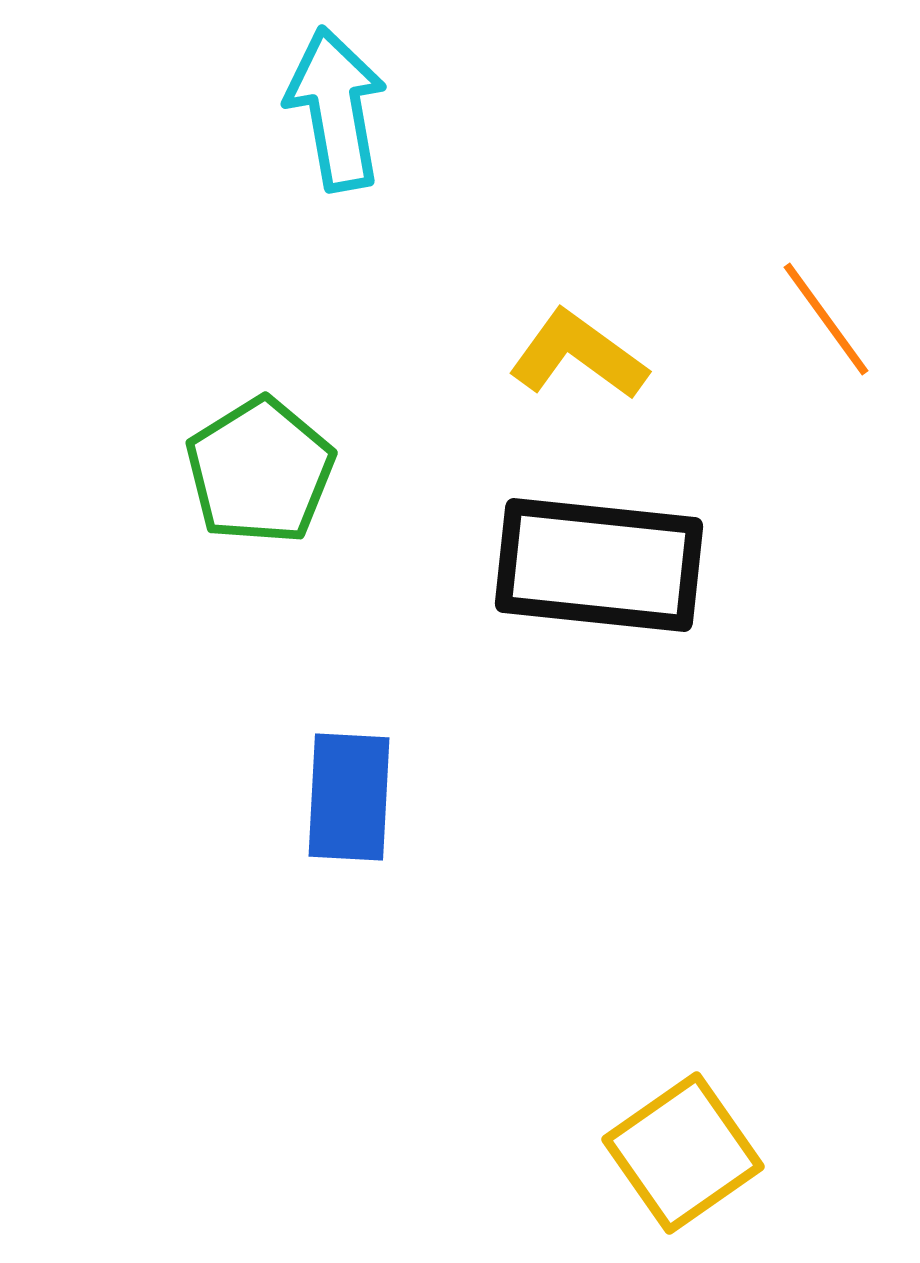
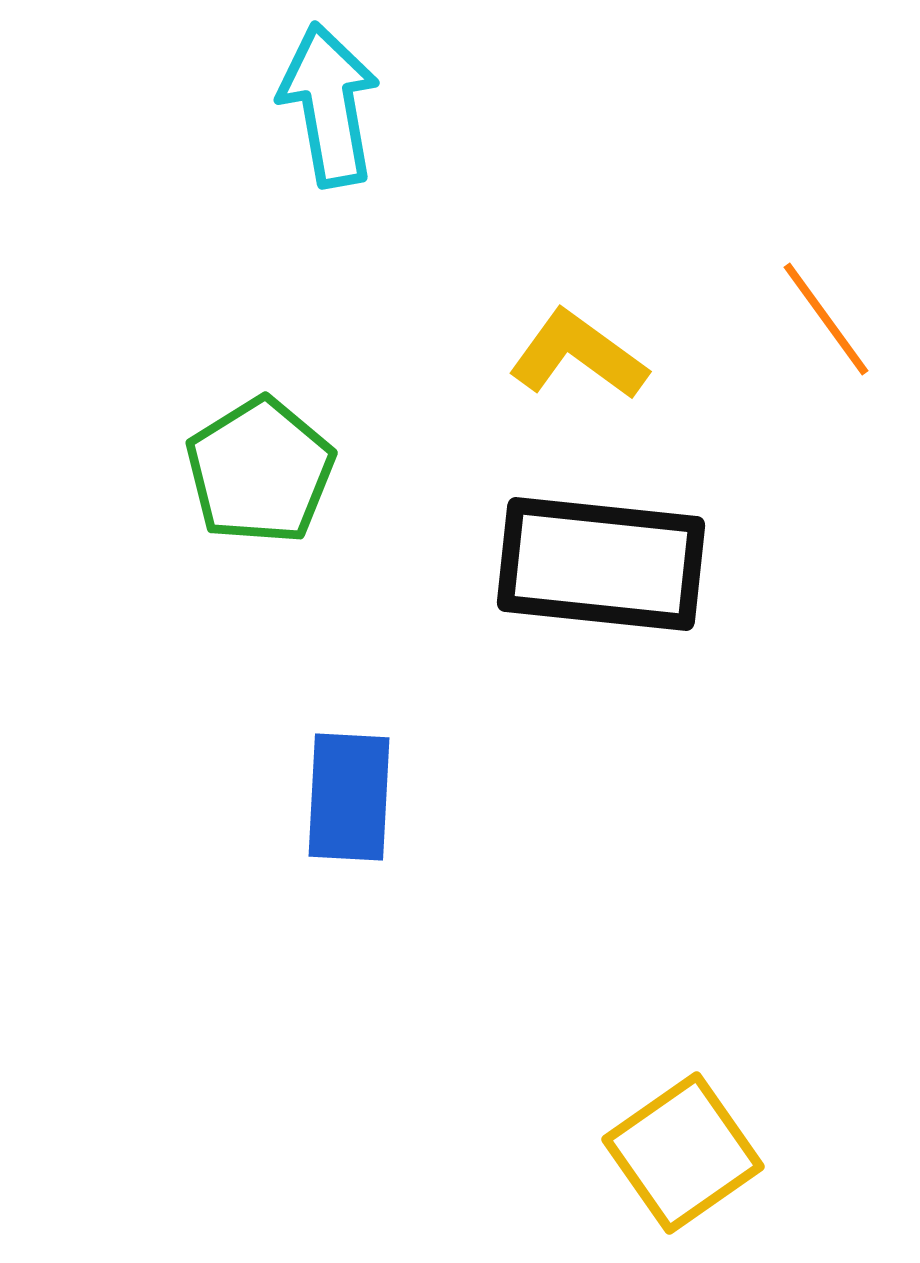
cyan arrow: moved 7 px left, 4 px up
black rectangle: moved 2 px right, 1 px up
